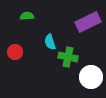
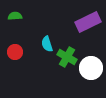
green semicircle: moved 12 px left
cyan semicircle: moved 3 px left, 2 px down
green cross: moved 1 px left; rotated 18 degrees clockwise
white circle: moved 9 px up
